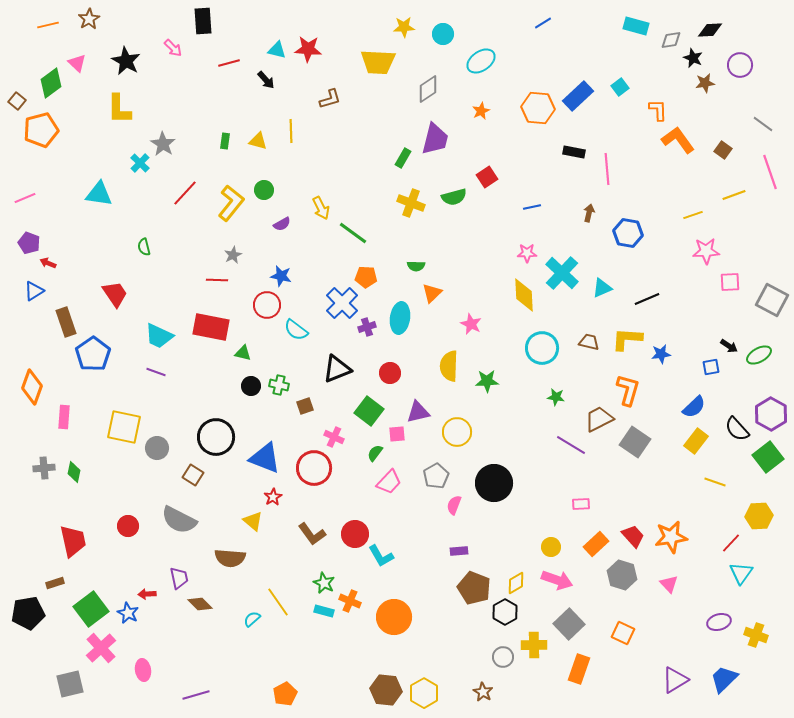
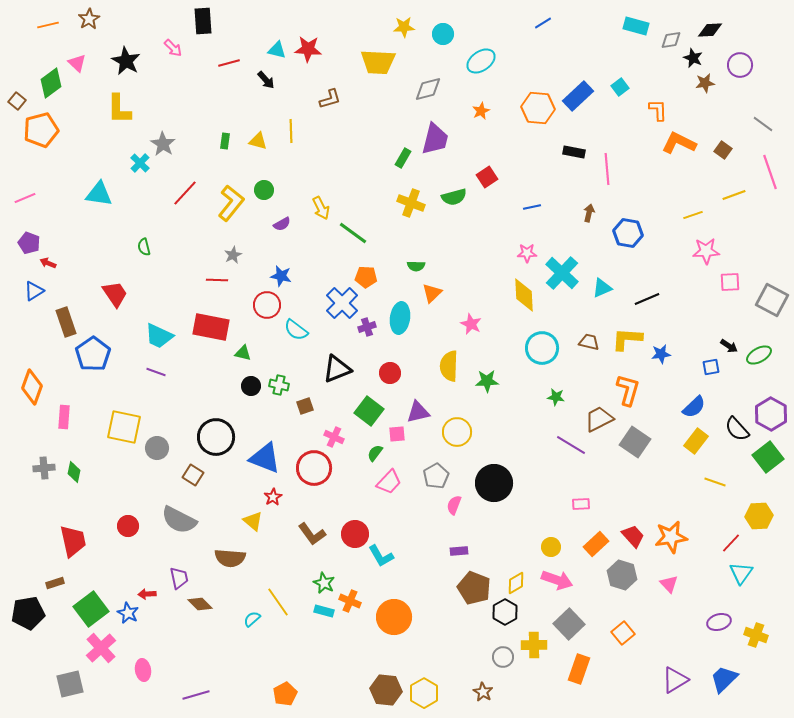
gray diamond at (428, 89): rotated 20 degrees clockwise
orange L-shape at (678, 140): moved 1 px right, 3 px down; rotated 28 degrees counterclockwise
orange square at (623, 633): rotated 25 degrees clockwise
